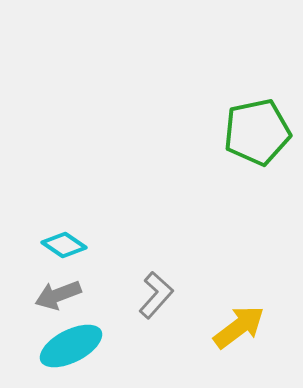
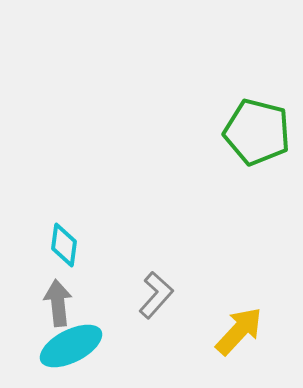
green pentagon: rotated 26 degrees clockwise
cyan diamond: rotated 63 degrees clockwise
gray arrow: moved 8 px down; rotated 105 degrees clockwise
yellow arrow: moved 4 px down; rotated 10 degrees counterclockwise
